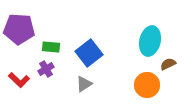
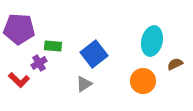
cyan ellipse: moved 2 px right
green rectangle: moved 2 px right, 1 px up
blue square: moved 5 px right, 1 px down
brown semicircle: moved 7 px right
purple cross: moved 7 px left, 6 px up
orange circle: moved 4 px left, 4 px up
